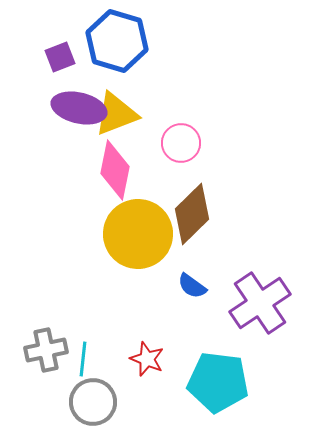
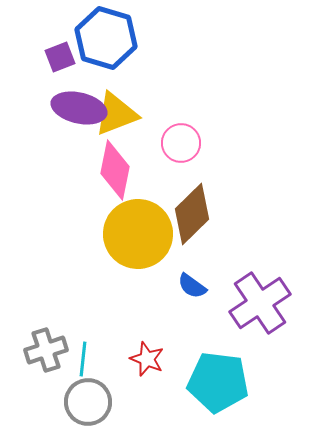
blue hexagon: moved 11 px left, 3 px up
gray cross: rotated 6 degrees counterclockwise
gray circle: moved 5 px left
